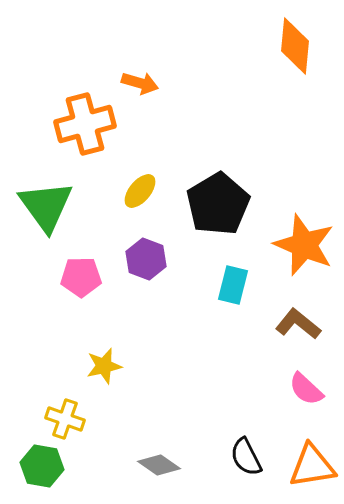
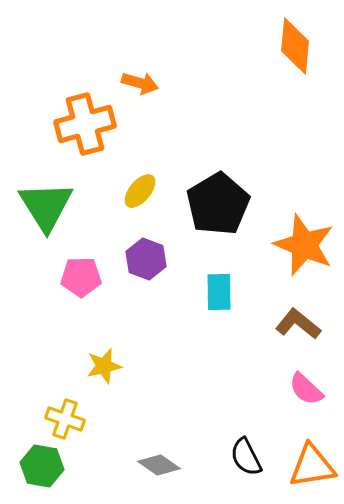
green triangle: rotated 4 degrees clockwise
cyan rectangle: moved 14 px left, 7 px down; rotated 15 degrees counterclockwise
